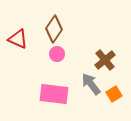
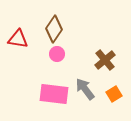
red triangle: rotated 15 degrees counterclockwise
gray arrow: moved 6 px left, 5 px down
